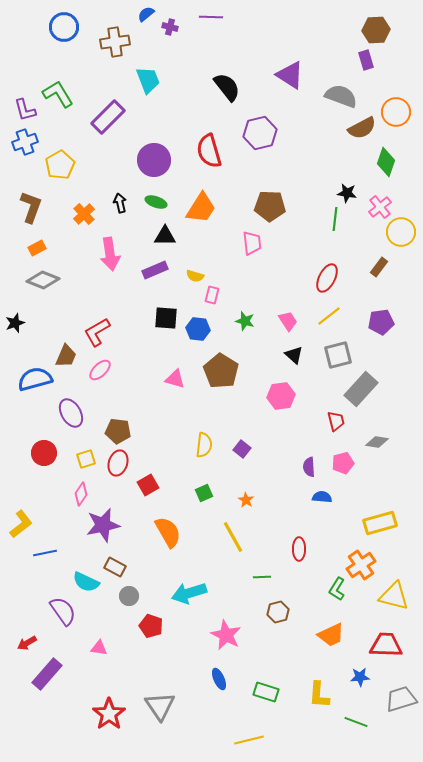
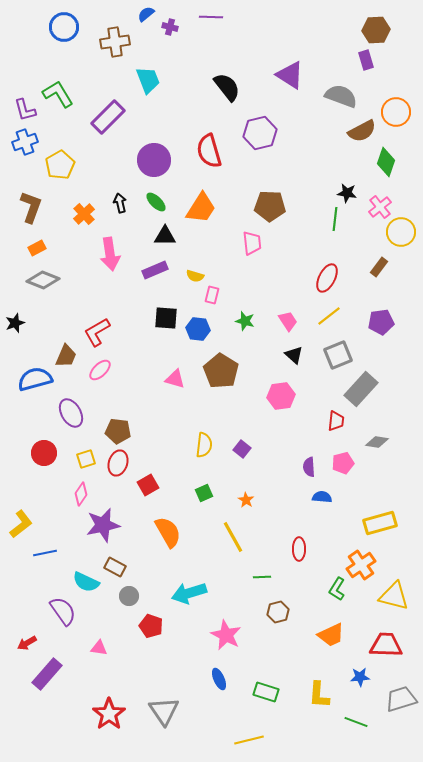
brown semicircle at (362, 128): moved 3 px down
green ellipse at (156, 202): rotated 25 degrees clockwise
gray square at (338, 355): rotated 8 degrees counterclockwise
red trapezoid at (336, 421): rotated 20 degrees clockwise
gray triangle at (160, 706): moved 4 px right, 5 px down
